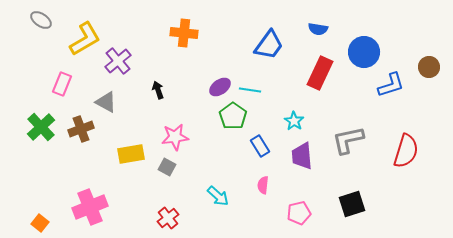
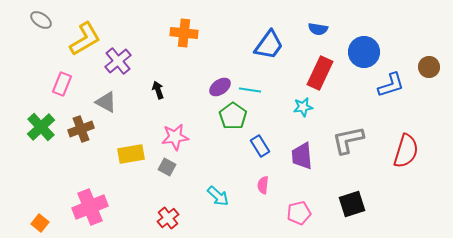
cyan star: moved 9 px right, 14 px up; rotated 30 degrees clockwise
